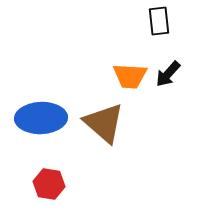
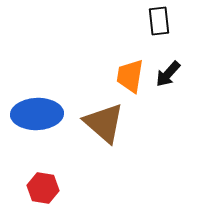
orange trapezoid: rotated 96 degrees clockwise
blue ellipse: moved 4 px left, 4 px up
red hexagon: moved 6 px left, 4 px down
